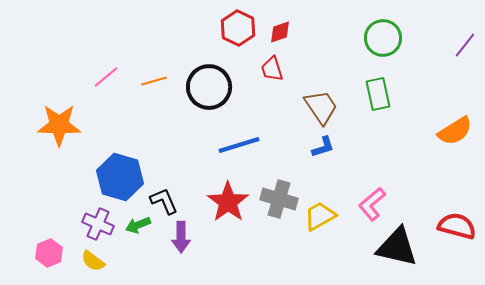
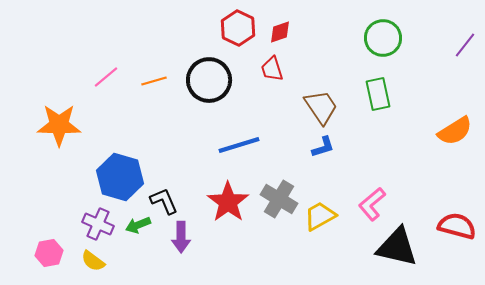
black circle: moved 7 px up
gray cross: rotated 15 degrees clockwise
pink hexagon: rotated 12 degrees clockwise
